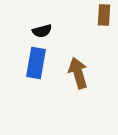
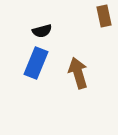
brown rectangle: moved 1 px down; rotated 15 degrees counterclockwise
blue rectangle: rotated 12 degrees clockwise
